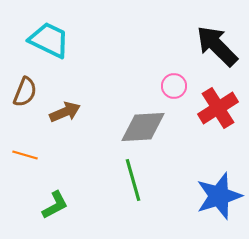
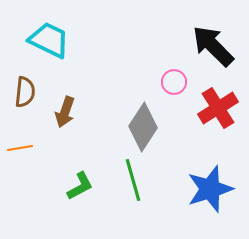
black arrow: moved 4 px left
pink circle: moved 4 px up
brown semicircle: rotated 16 degrees counterclockwise
brown arrow: rotated 132 degrees clockwise
gray diamond: rotated 54 degrees counterclockwise
orange line: moved 5 px left, 7 px up; rotated 25 degrees counterclockwise
blue star: moved 9 px left, 7 px up
green L-shape: moved 25 px right, 19 px up
